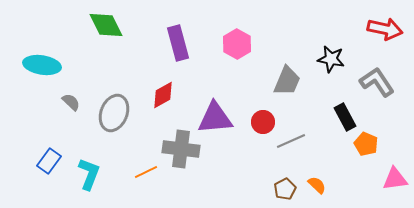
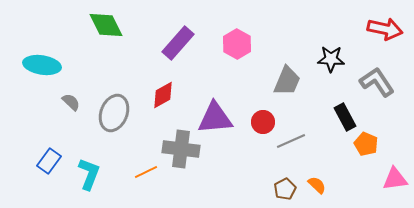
purple rectangle: rotated 56 degrees clockwise
black star: rotated 8 degrees counterclockwise
